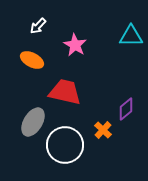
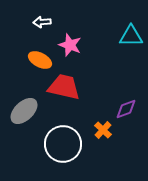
white arrow: moved 4 px right, 4 px up; rotated 42 degrees clockwise
pink star: moved 5 px left; rotated 10 degrees counterclockwise
orange ellipse: moved 8 px right
red trapezoid: moved 1 px left, 5 px up
purple diamond: rotated 20 degrees clockwise
gray ellipse: moved 9 px left, 11 px up; rotated 16 degrees clockwise
white circle: moved 2 px left, 1 px up
